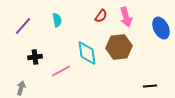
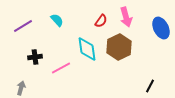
red semicircle: moved 5 px down
cyan semicircle: rotated 32 degrees counterclockwise
purple line: rotated 18 degrees clockwise
brown hexagon: rotated 20 degrees counterclockwise
cyan diamond: moved 4 px up
pink line: moved 3 px up
black line: rotated 56 degrees counterclockwise
